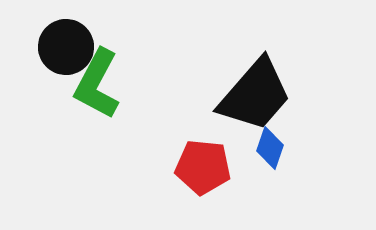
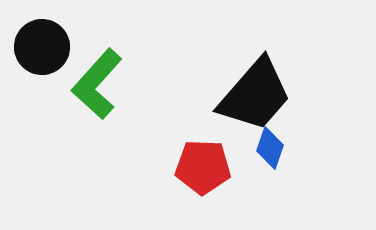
black circle: moved 24 px left
green L-shape: rotated 14 degrees clockwise
red pentagon: rotated 4 degrees counterclockwise
